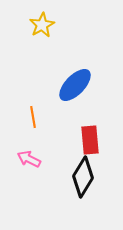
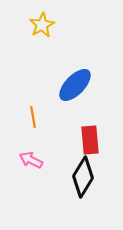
pink arrow: moved 2 px right, 1 px down
